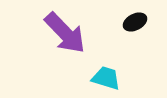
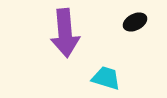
purple arrow: rotated 39 degrees clockwise
